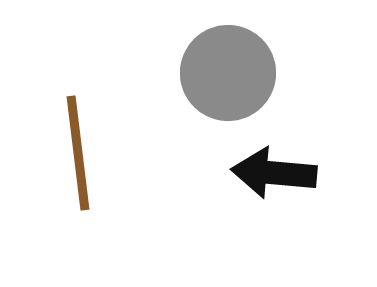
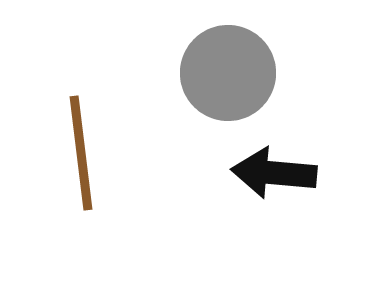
brown line: moved 3 px right
